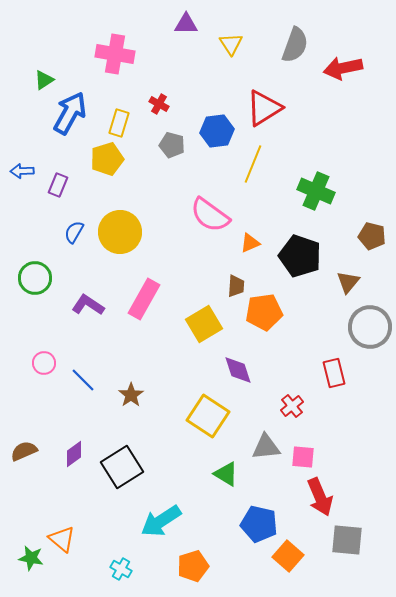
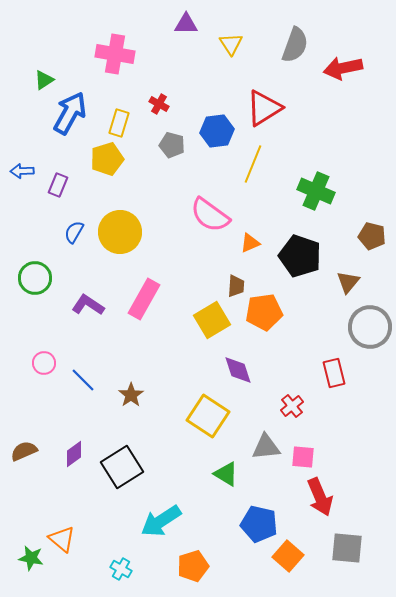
yellow square at (204, 324): moved 8 px right, 4 px up
gray square at (347, 540): moved 8 px down
